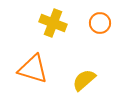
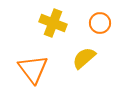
orange triangle: rotated 36 degrees clockwise
yellow semicircle: moved 22 px up
